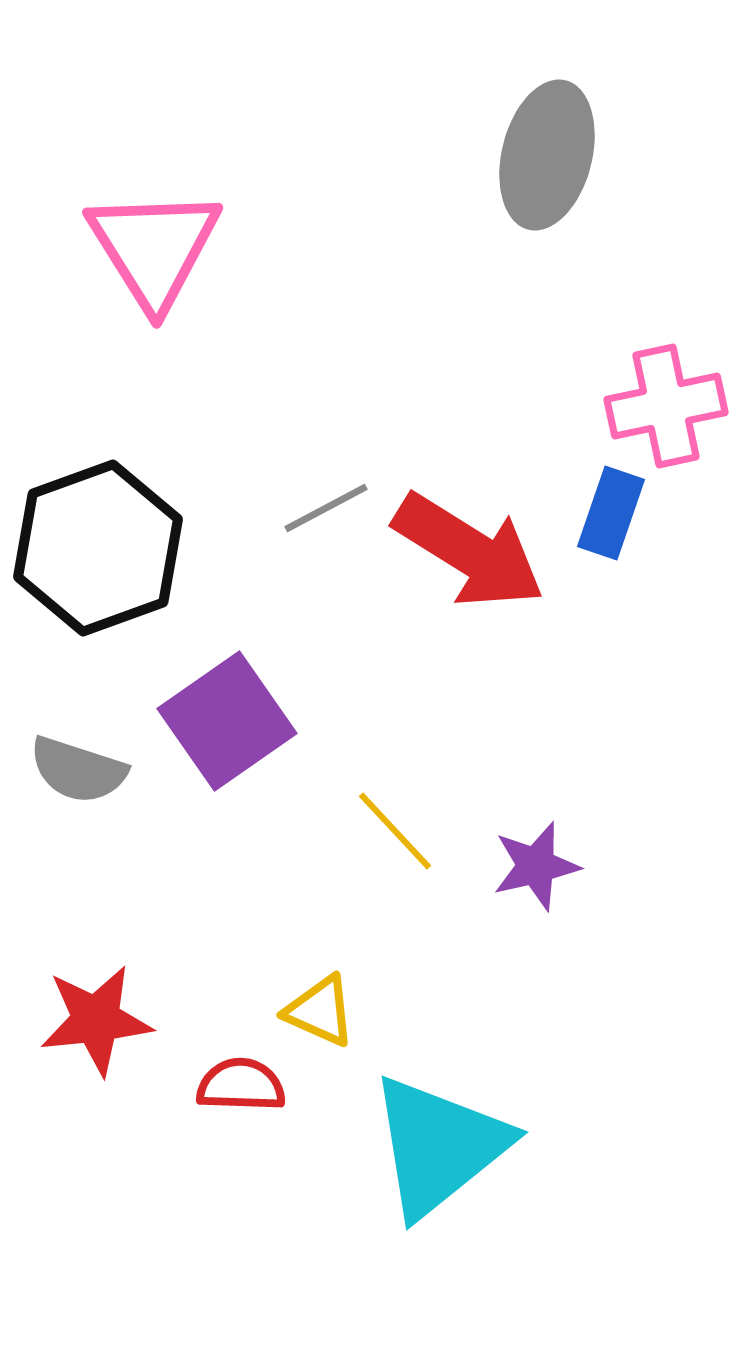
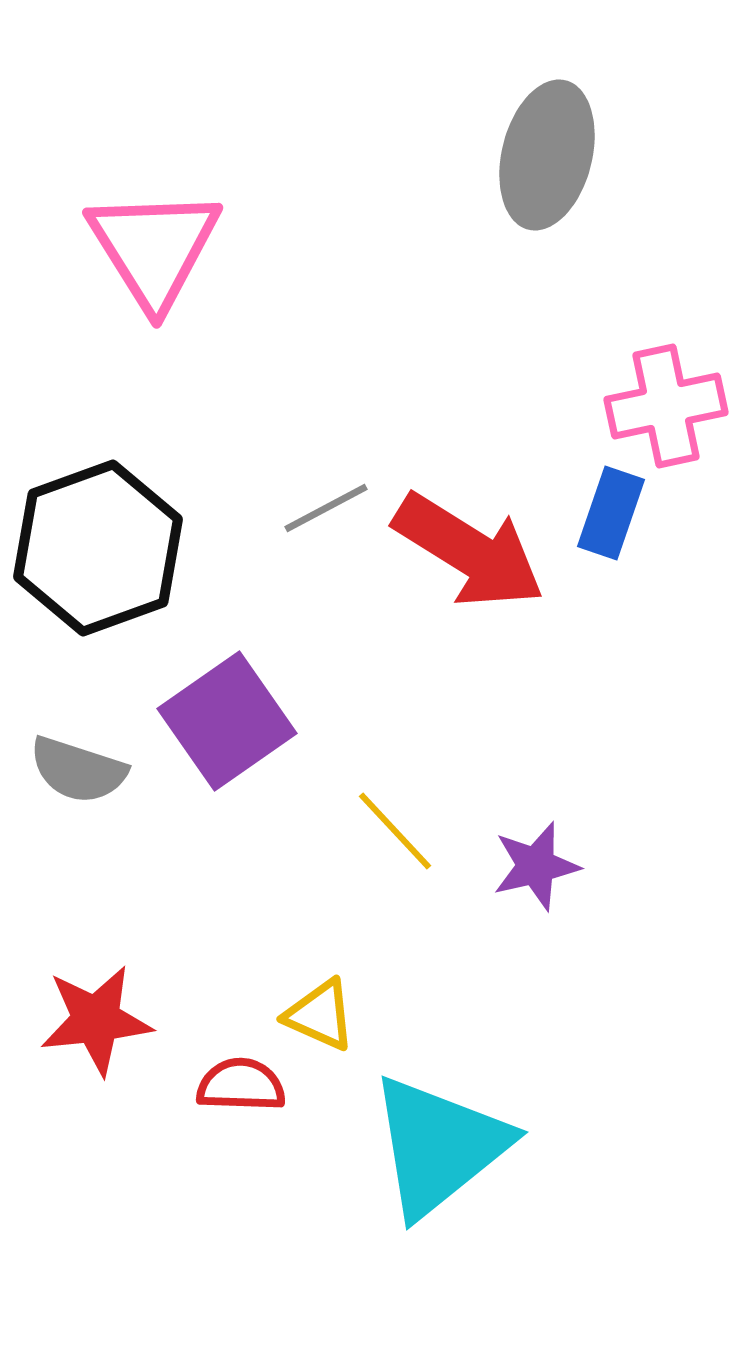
yellow triangle: moved 4 px down
